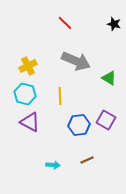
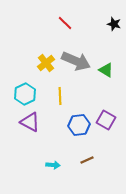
yellow cross: moved 18 px right, 3 px up; rotated 12 degrees counterclockwise
green triangle: moved 3 px left, 8 px up
cyan hexagon: rotated 20 degrees clockwise
